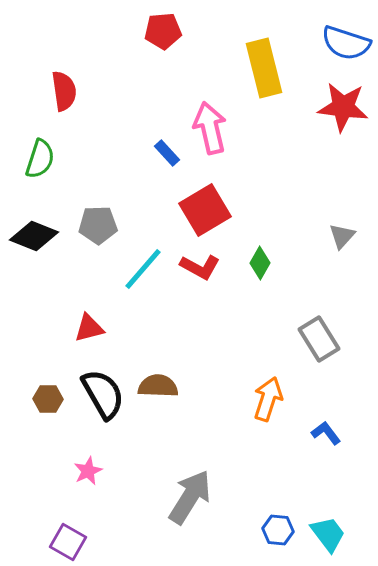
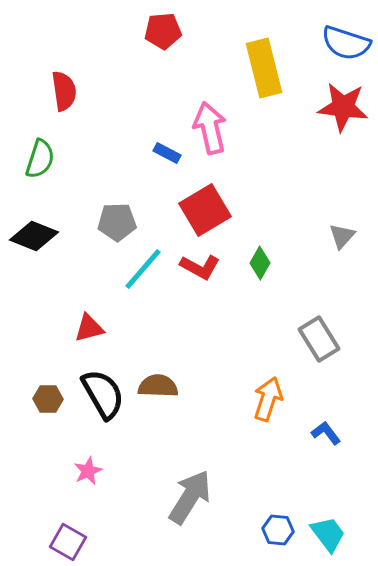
blue rectangle: rotated 20 degrees counterclockwise
gray pentagon: moved 19 px right, 3 px up
